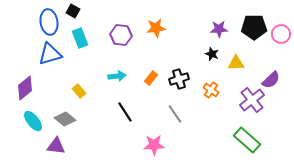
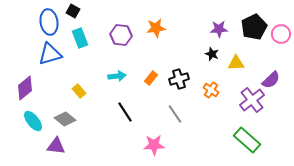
black pentagon: rotated 25 degrees counterclockwise
